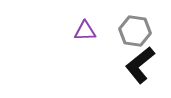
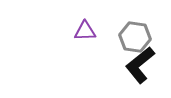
gray hexagon: moved 6 px down
